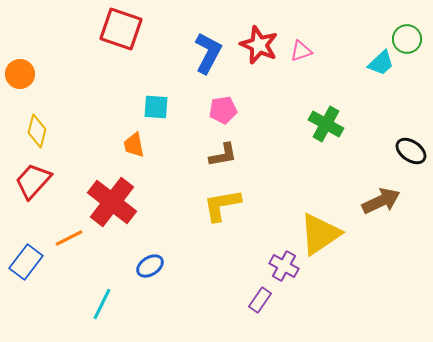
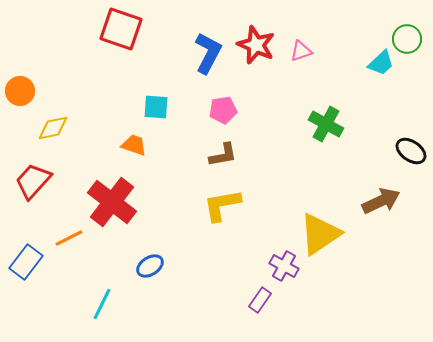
red star: moved 3 px left
orange circle: moved 17 px down
yellow diamond: moved 16 px right, 3 px up; rotated 64 degrees clockwise
orange trapezoid: rotated 120 degrees clockwise
